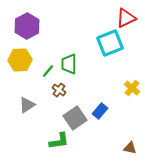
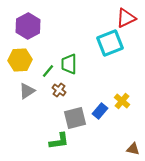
purple hexagon: moved 1 px right
yellow cross: moved 10 px left, 13 px down
gray triangle: moved 14 px up
gray square: rotated 20 degrees clockwise
brown triangle: moved 3 px right, 1 px down
